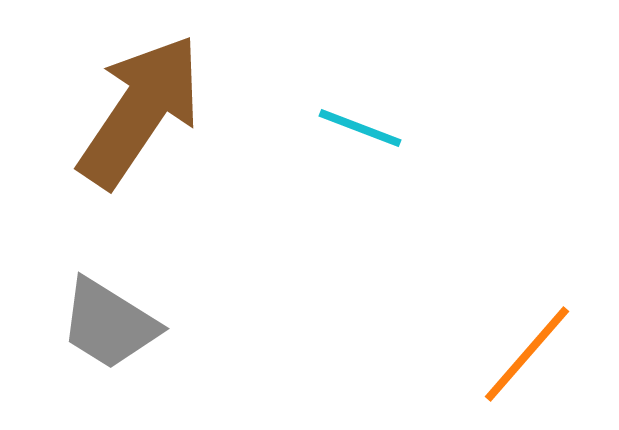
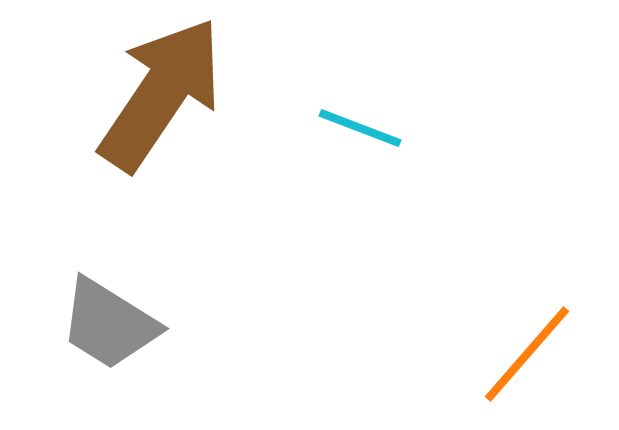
brown arrow: moved 21 px right, 17 px up
